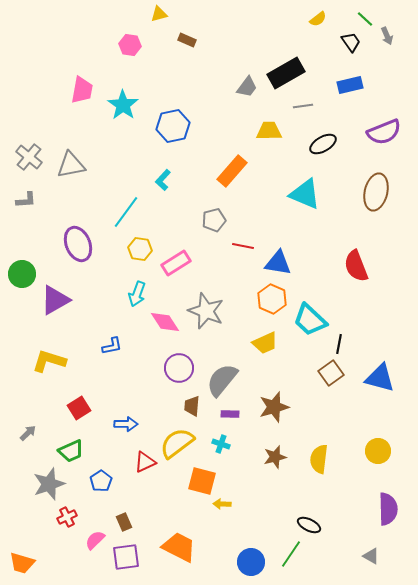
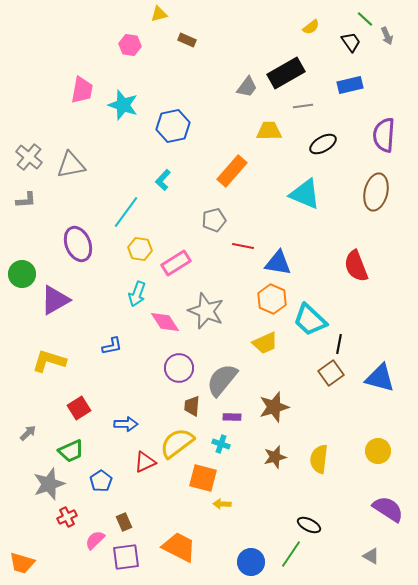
yellow semicircle at (318, 19): moved 7 px left, 8 px down
cyan star at (123, 105): rotated 16 degrees counterclockwise
purple semicircle at (384, 132): moved 3 px down; rotated 116 degrees clockwise
purple rectangle at (230, 414): moved 2 px right, 3 px down
orange square at (202, 481): moved 1 px right, 3 px up
purple semicircle at (388, 509): rotated 56 degrees counterclockwise
